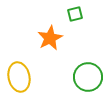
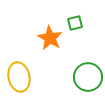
green square: moved 9 px down
orange star: rotated 15 degrees counterclockwise
